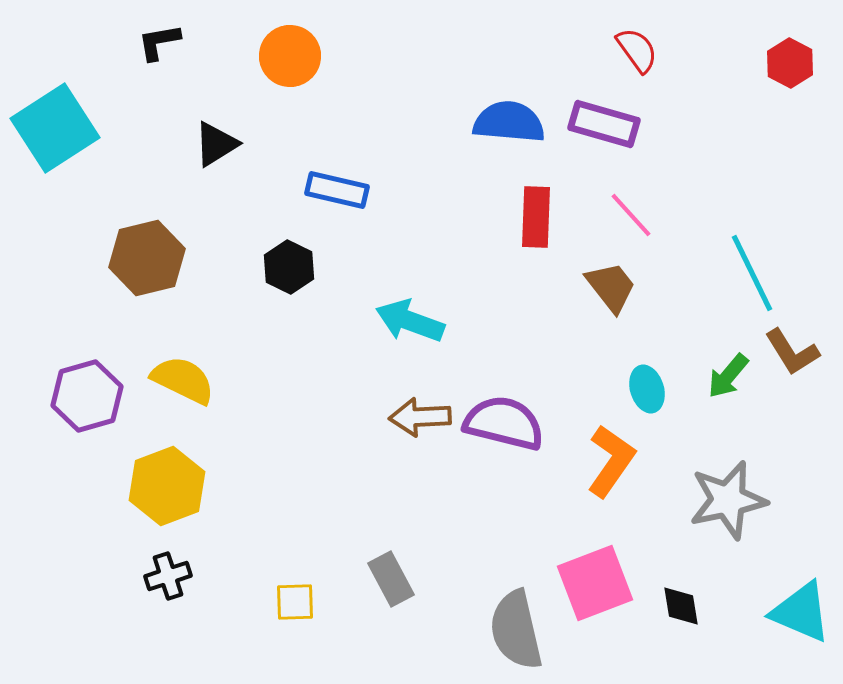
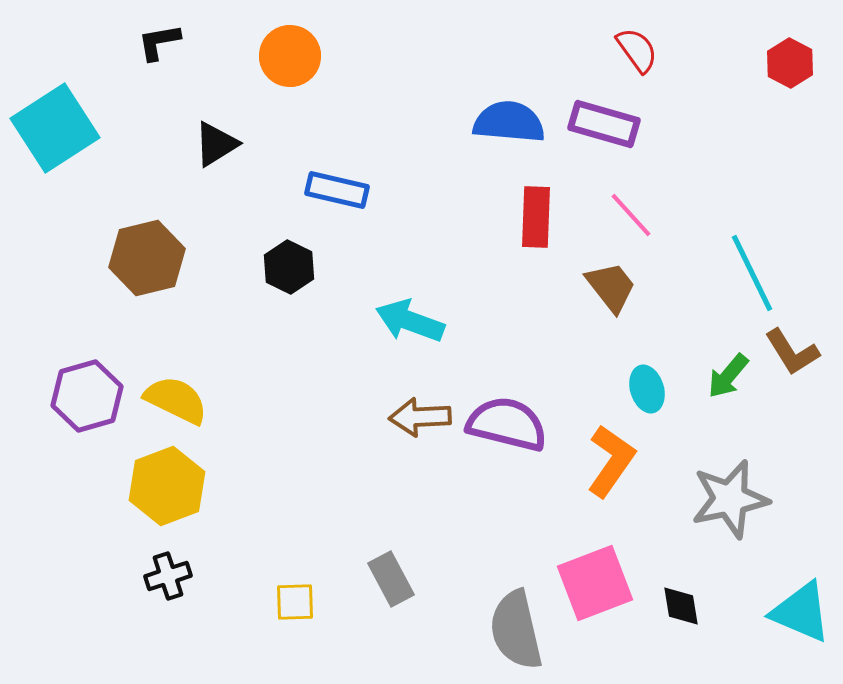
yellow semicircle: moved 7 px left, 20 px down
purple semicircle: moved 3 px right, 1 px down
gray star: moved 2 px right, 1 px up
